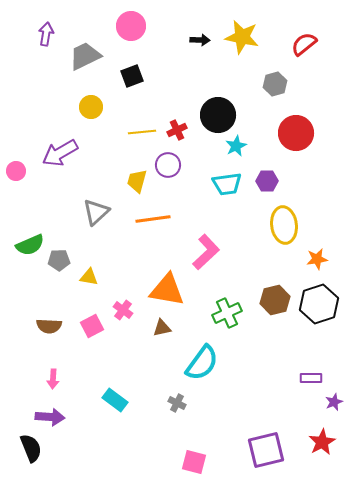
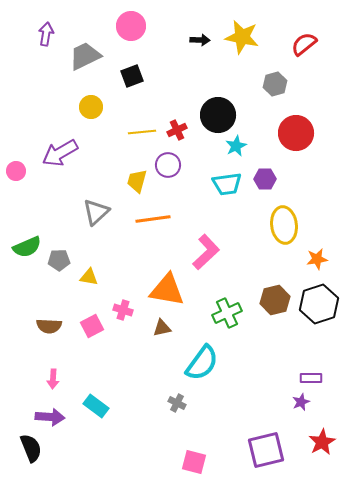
purple hexagon at (267, 181): moved 2 px left, 2 px up
green semicircle at (30, 245): moved 3 px left, 2 px down
pink cross at (123, 310): rotated 18 degrees counterclockwise
cyan rectangle at (115, 400): moved 19 px left, 6 px down
purple star at (334, 402): moved 33 px left
